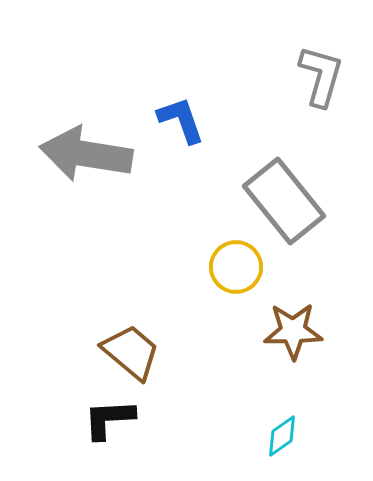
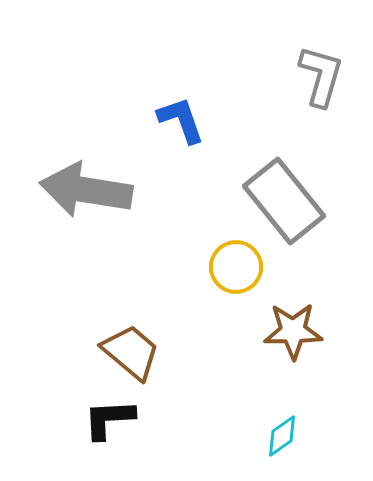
gray arrow: moved 36 px down
